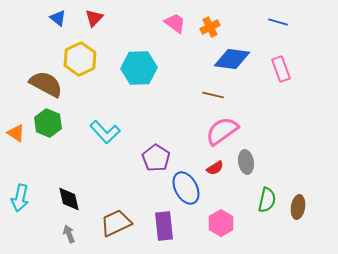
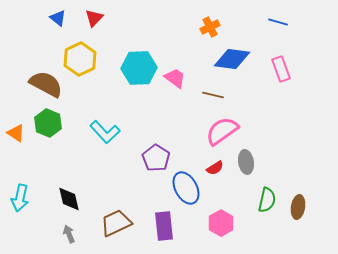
pink trapezoid: moved 55 px down
